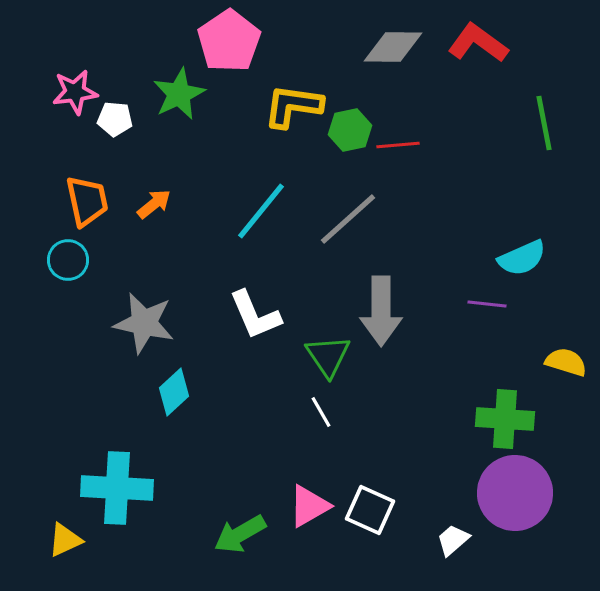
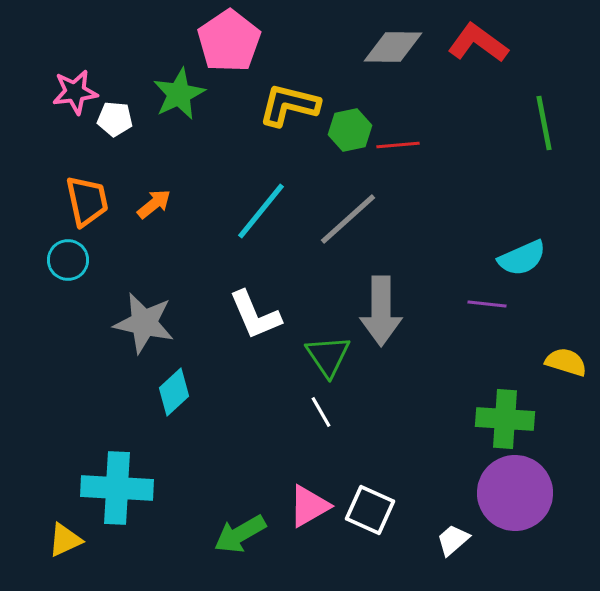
yellow L-shape: moved 4 px left, 1 px up; rotated 6 degrees clockwise
